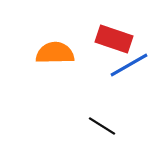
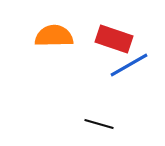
orange semicircle: moved 1 px left, 17 px up
black line: moved 3 px left, 2 px up; rotated 16 degrees counterclockwise
